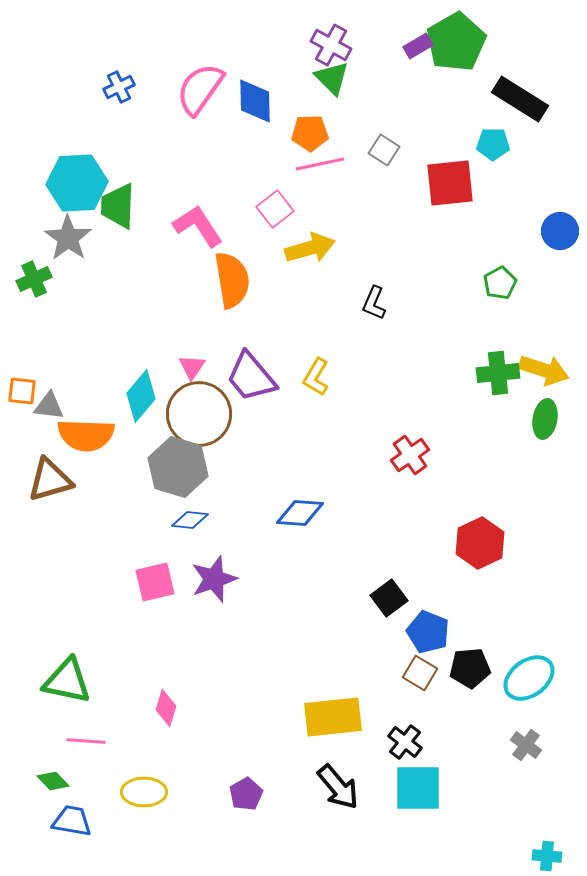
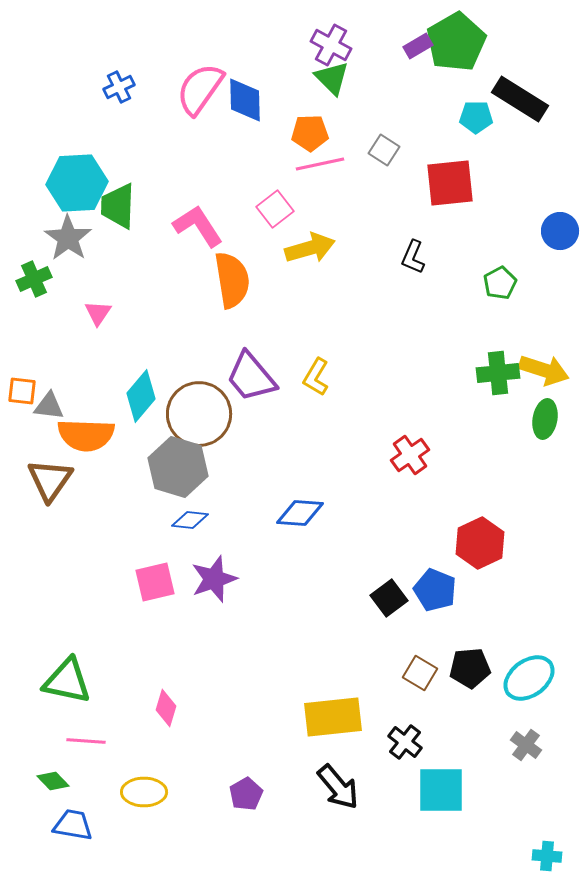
blue diamond at (255, 101): moved 10 px left, 1 px up
cyan pentagon at (493, 144): moved 17 px left, 27 px up
black L-shape at (374, 303): moved 39 px right, 46 px up
pink triangle at (192, 367): moved 94 px left, 54 px up
brown triangle at (50, 480): rotated 39 degrees counterclockwise
blue pentagon at (428, 632): moved 7 px right, 42 px up
cyan square at (418, 788): moved 23 px right, 2 px down
blue trapezoid at (72, 821): moved 1 px right, 4 px down
